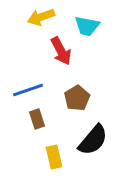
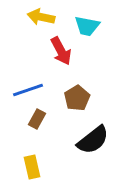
yellow arrow: rotated 32 degrees clockwise
brown rectangle: rotated 48 degrees clockwise
black semicircle: rotated 12 degrees clockwise
yellow rectangle: moved 22 px left, 10 px down
